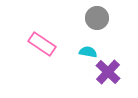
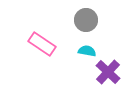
gray circle: moved 11 px left, 2 px down
cyan semicircle: moved 1 px left, 1 px up
